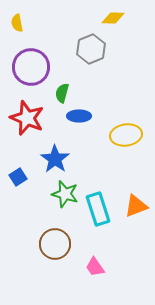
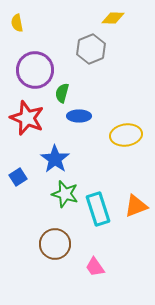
purple circle: moved 4 px right, 3 px down
